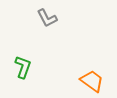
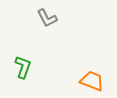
orange trapezoid: rotated 15 degrees counterclockwise
